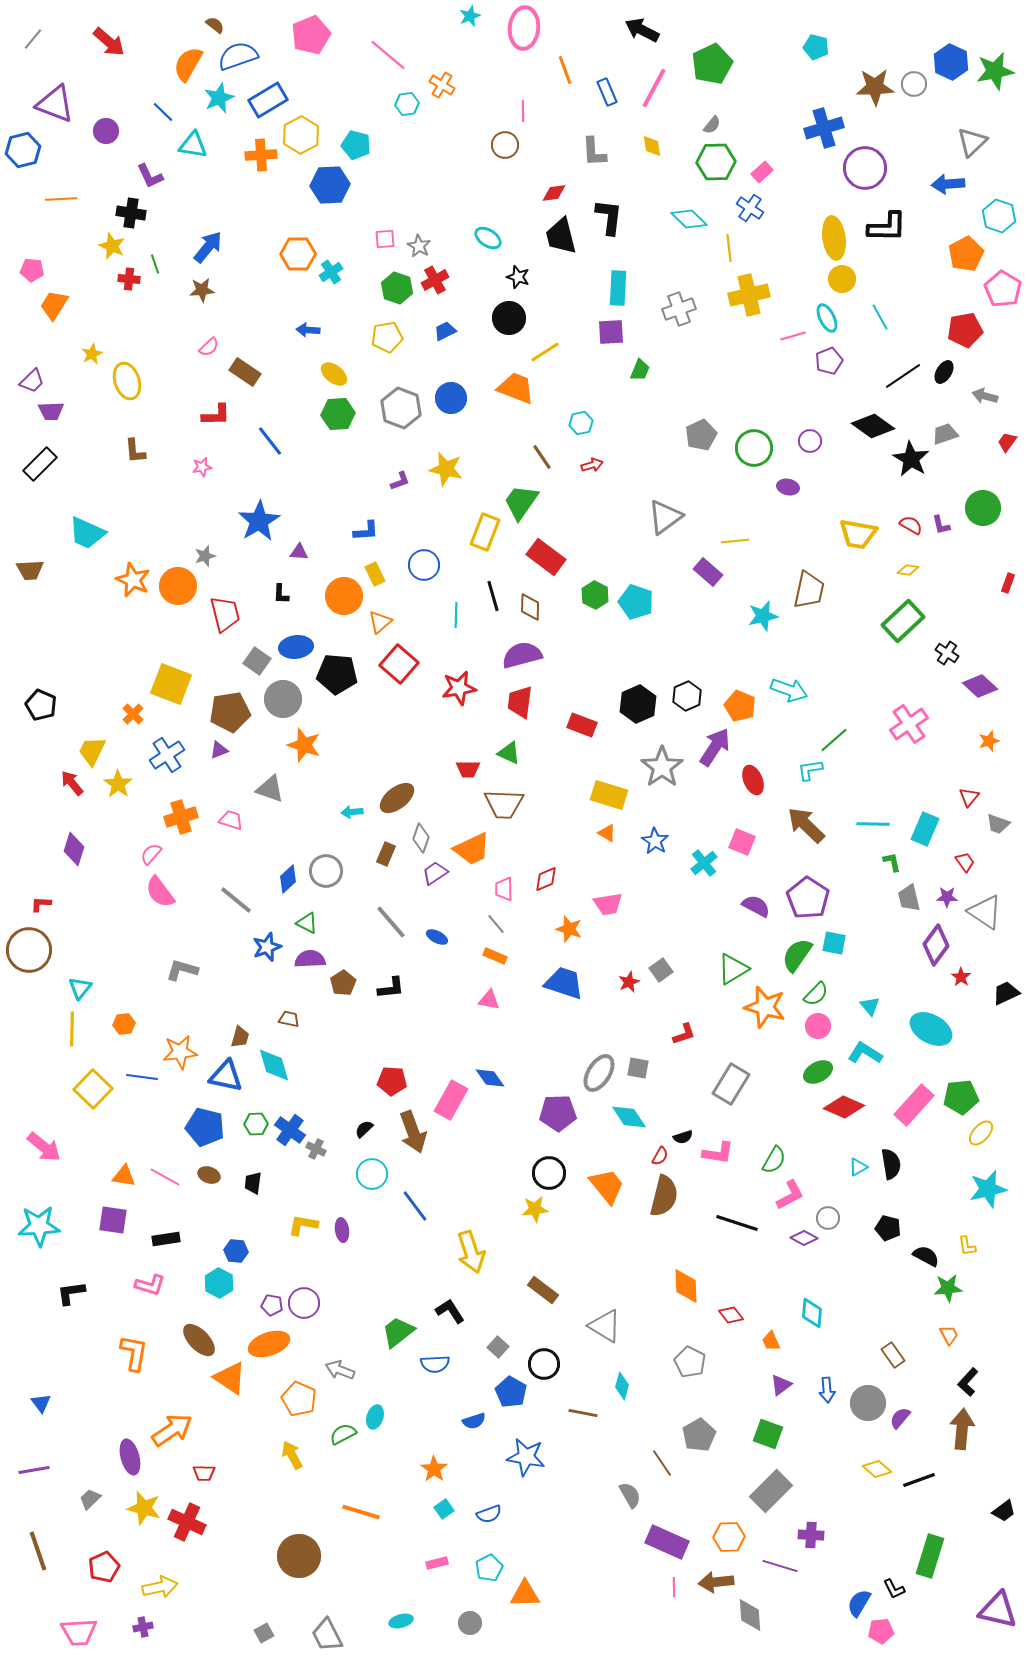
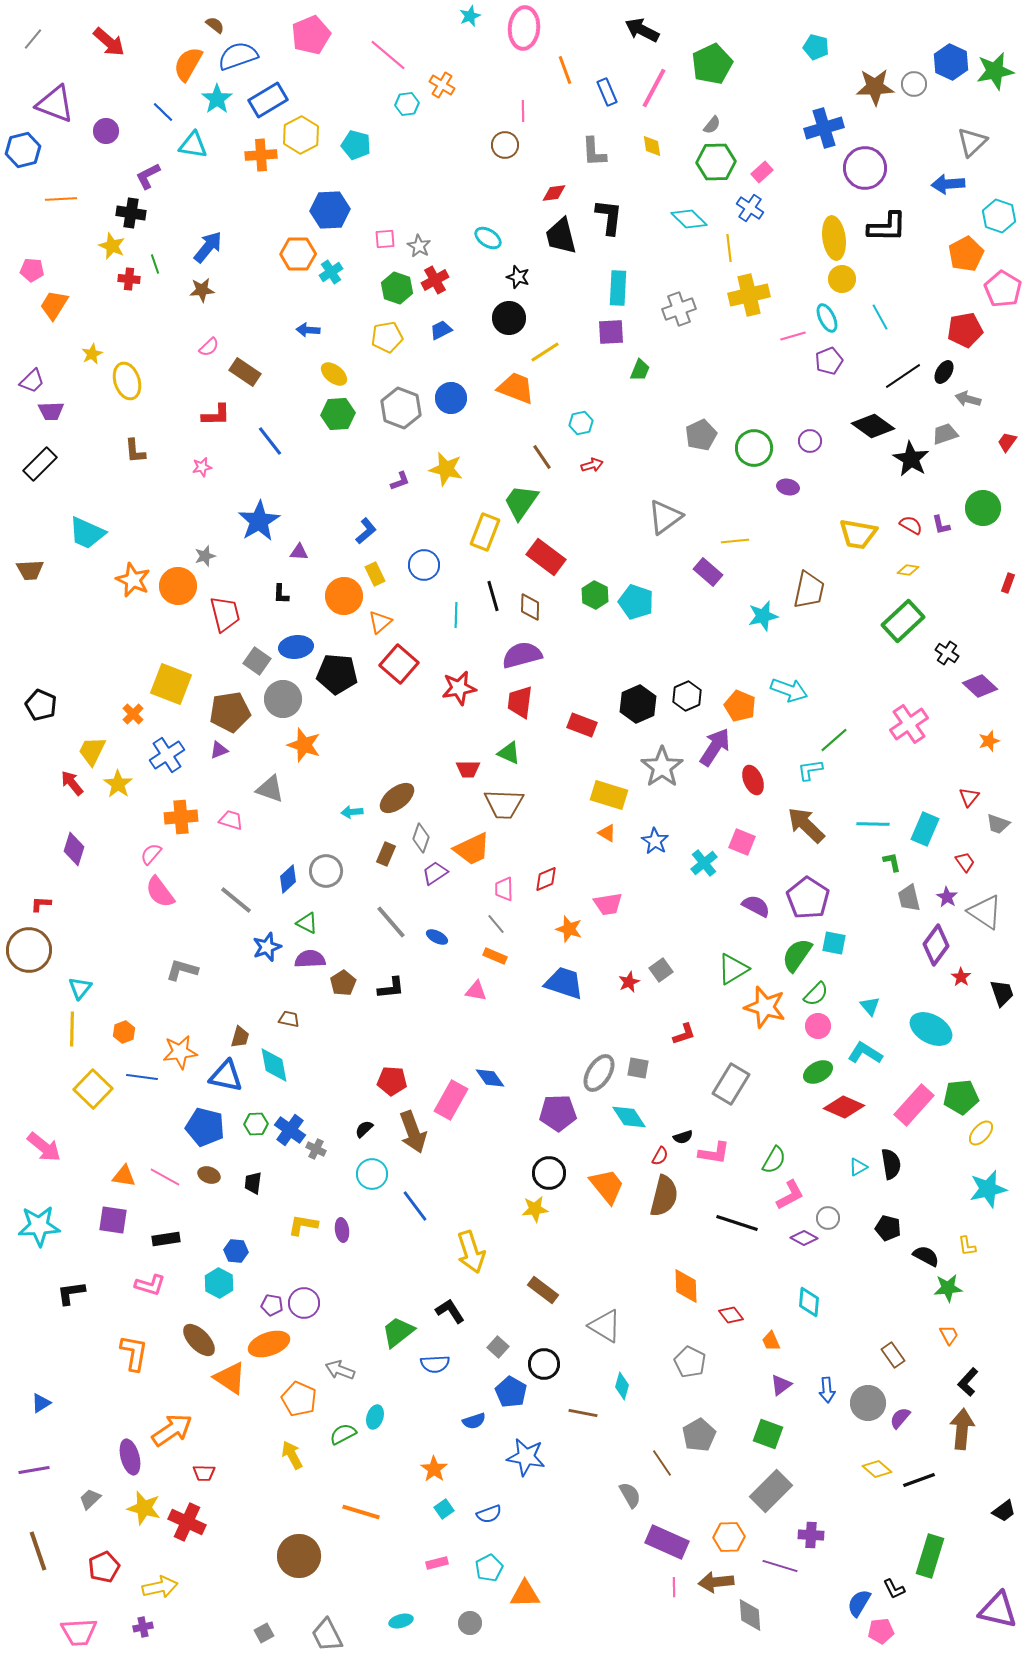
cyan star at (219, 98): moved 2 px left, 1 px down; rotated 12 degrees counterclockwise
purple L-shape at (150, 176): moved 2 px left; rotated 88 degrees clockwise
blue hexagon at (330, 185): moved 25 px down
blue trapezoid at (445, 331): moved 4 px left, 1 px up
gray arrow at (985, 396): moved 17 px left, 3 px down
blue L-shape at (366, 531): rotated 36 degrees counterclockwise
orange cross at (181, 817): rotated 12 degrees clockwise
purple star at (947, 897): rotated 30 degrees clockwise
black trapezoid at (1006, 993): moved 4 px left; rotated 96 degrees clockwise
pink triangle at (489, 1000): moved 13 px left, 9 px up
orange hexagon at (124, 1024): moved 8 px down; rotated 15 degrees counterclockwise
cyan diamond at (274, 1065): rotated 6 degrees clockwise
pink L-shape at (718, 1153): moved 4 px left
cyan diamond at (812, 1313): moved 3 px left, 11 px up
blue triangle at (41, 1403): rotated 35 degrees clockwise
